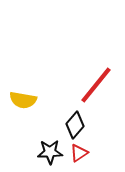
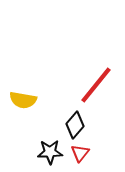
red triangle: moved 1 px right; rotated 18 degrees counterclockwise
